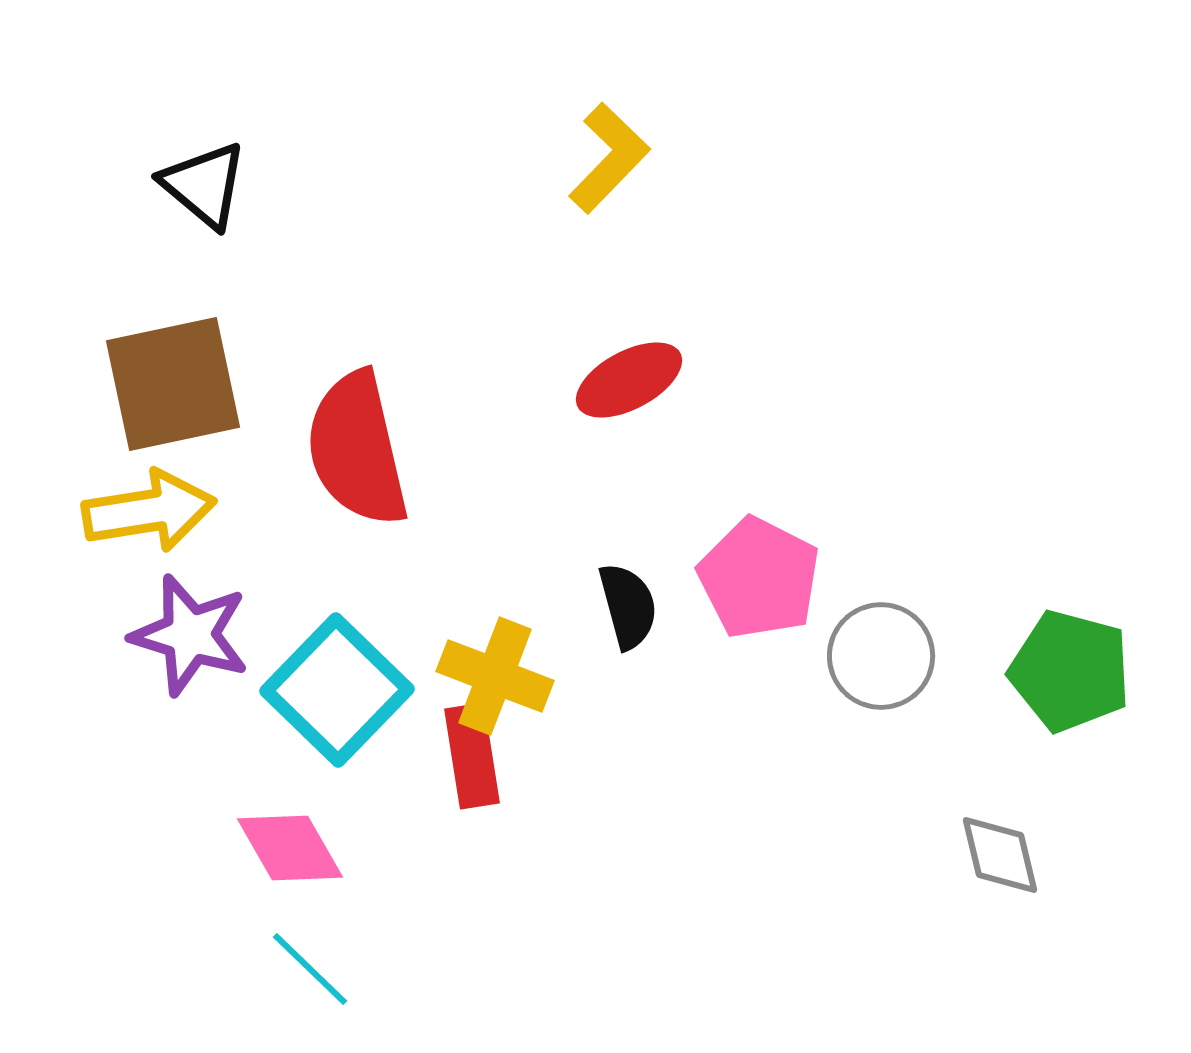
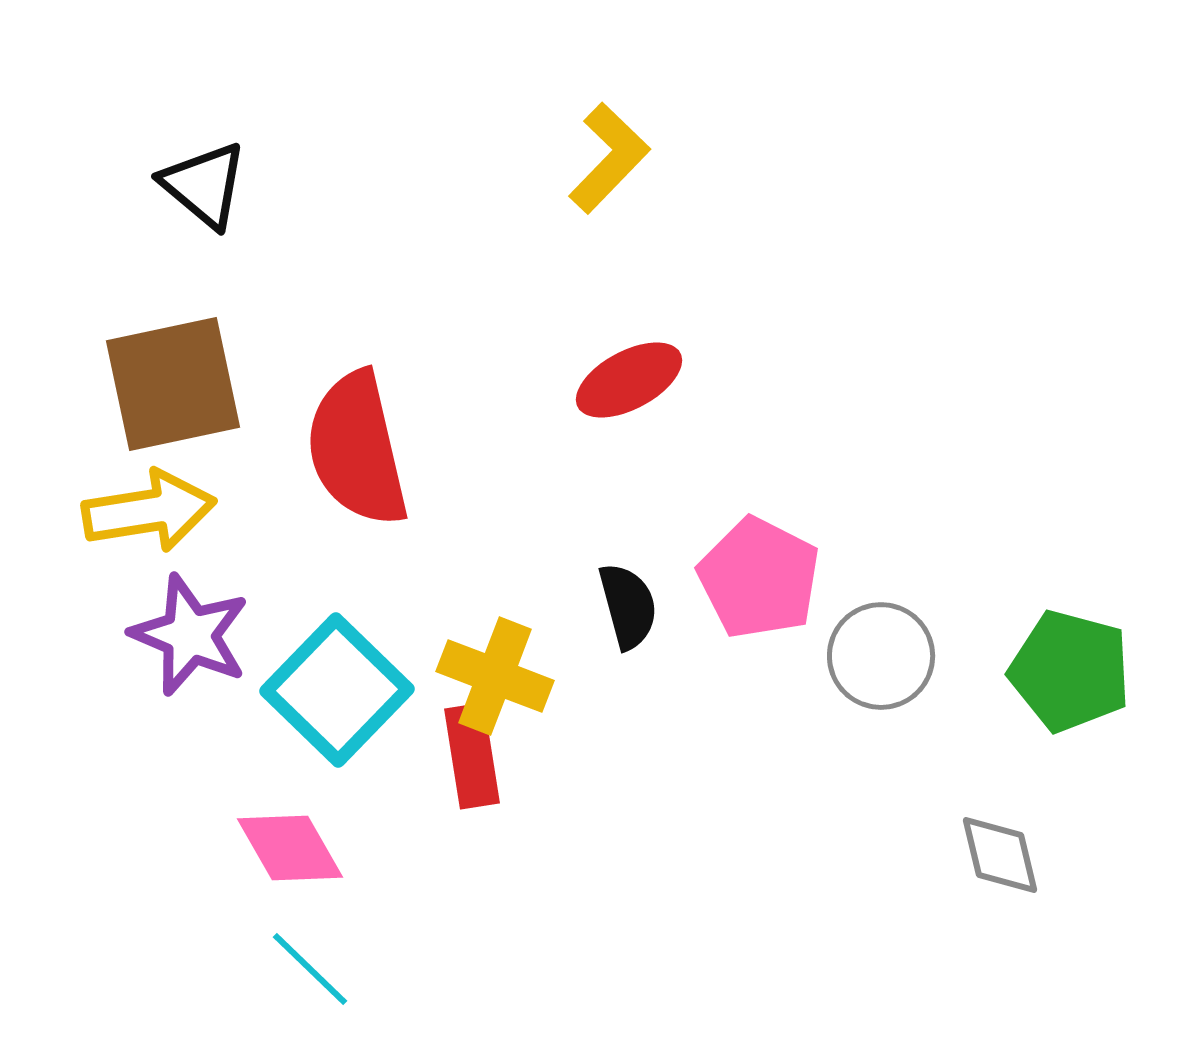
purple star: rotated 6 degrees clockwise
